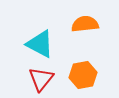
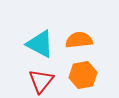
orange semicircle: moved 6 px left, 16 px down
red triangle: moved 2 px down
